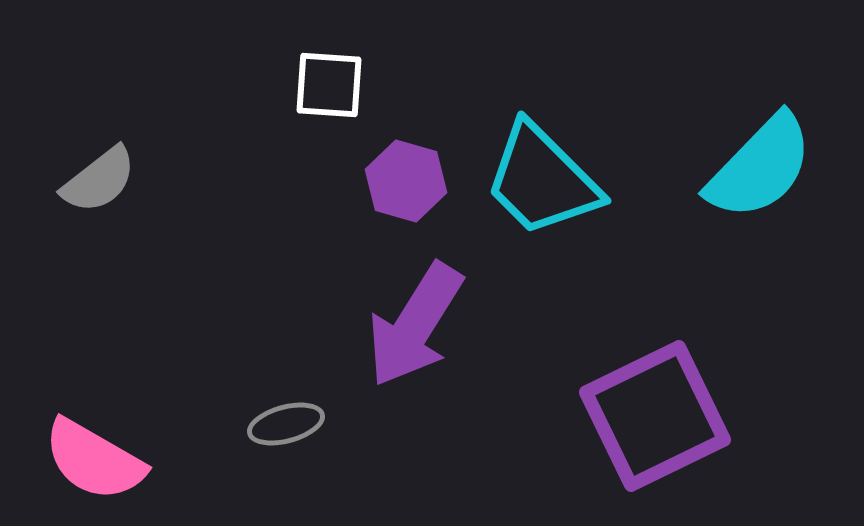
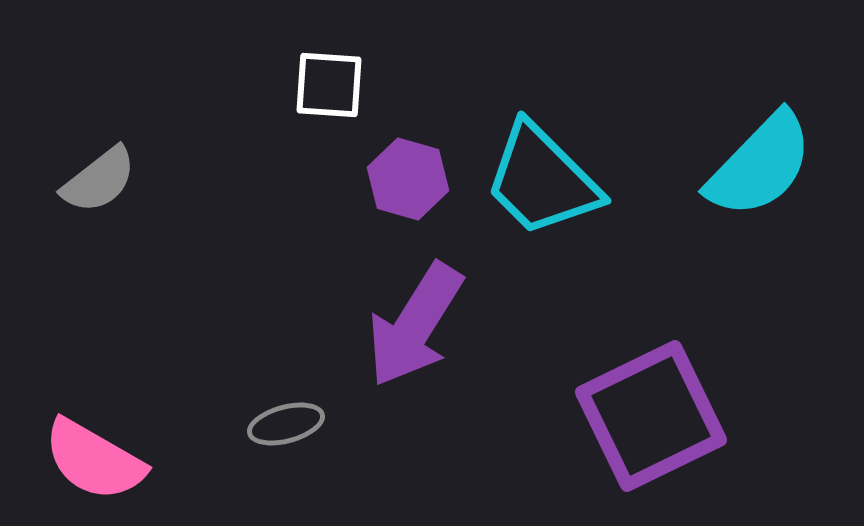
cyan semicircle: moved 2 px up
purple hexagon: moved 2 px right, 2 px up
purple square: moved 4 px left
